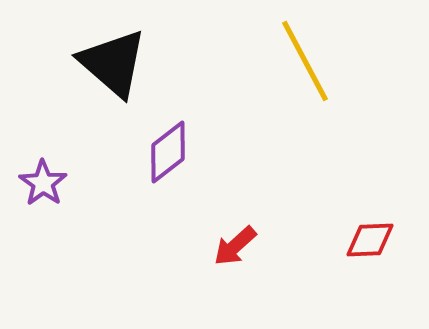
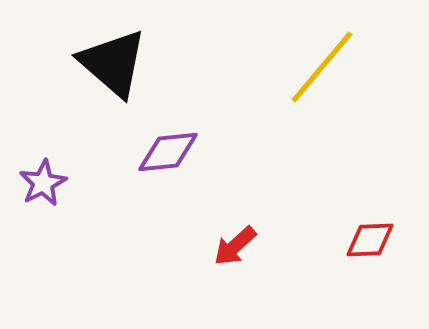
yellow line: moved 17 px right, 6 px down; rotated 68 degrees clockwise
purple diamond: rotated 32 degrees clockwise
purple star: rotated 9 degrees clockwise
